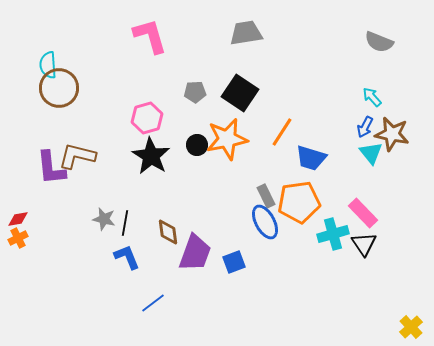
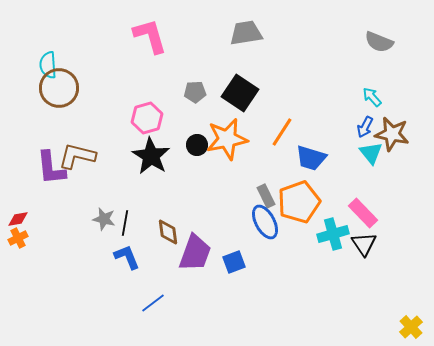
orange pentagon: rotated 12 degrees counterclockwise
